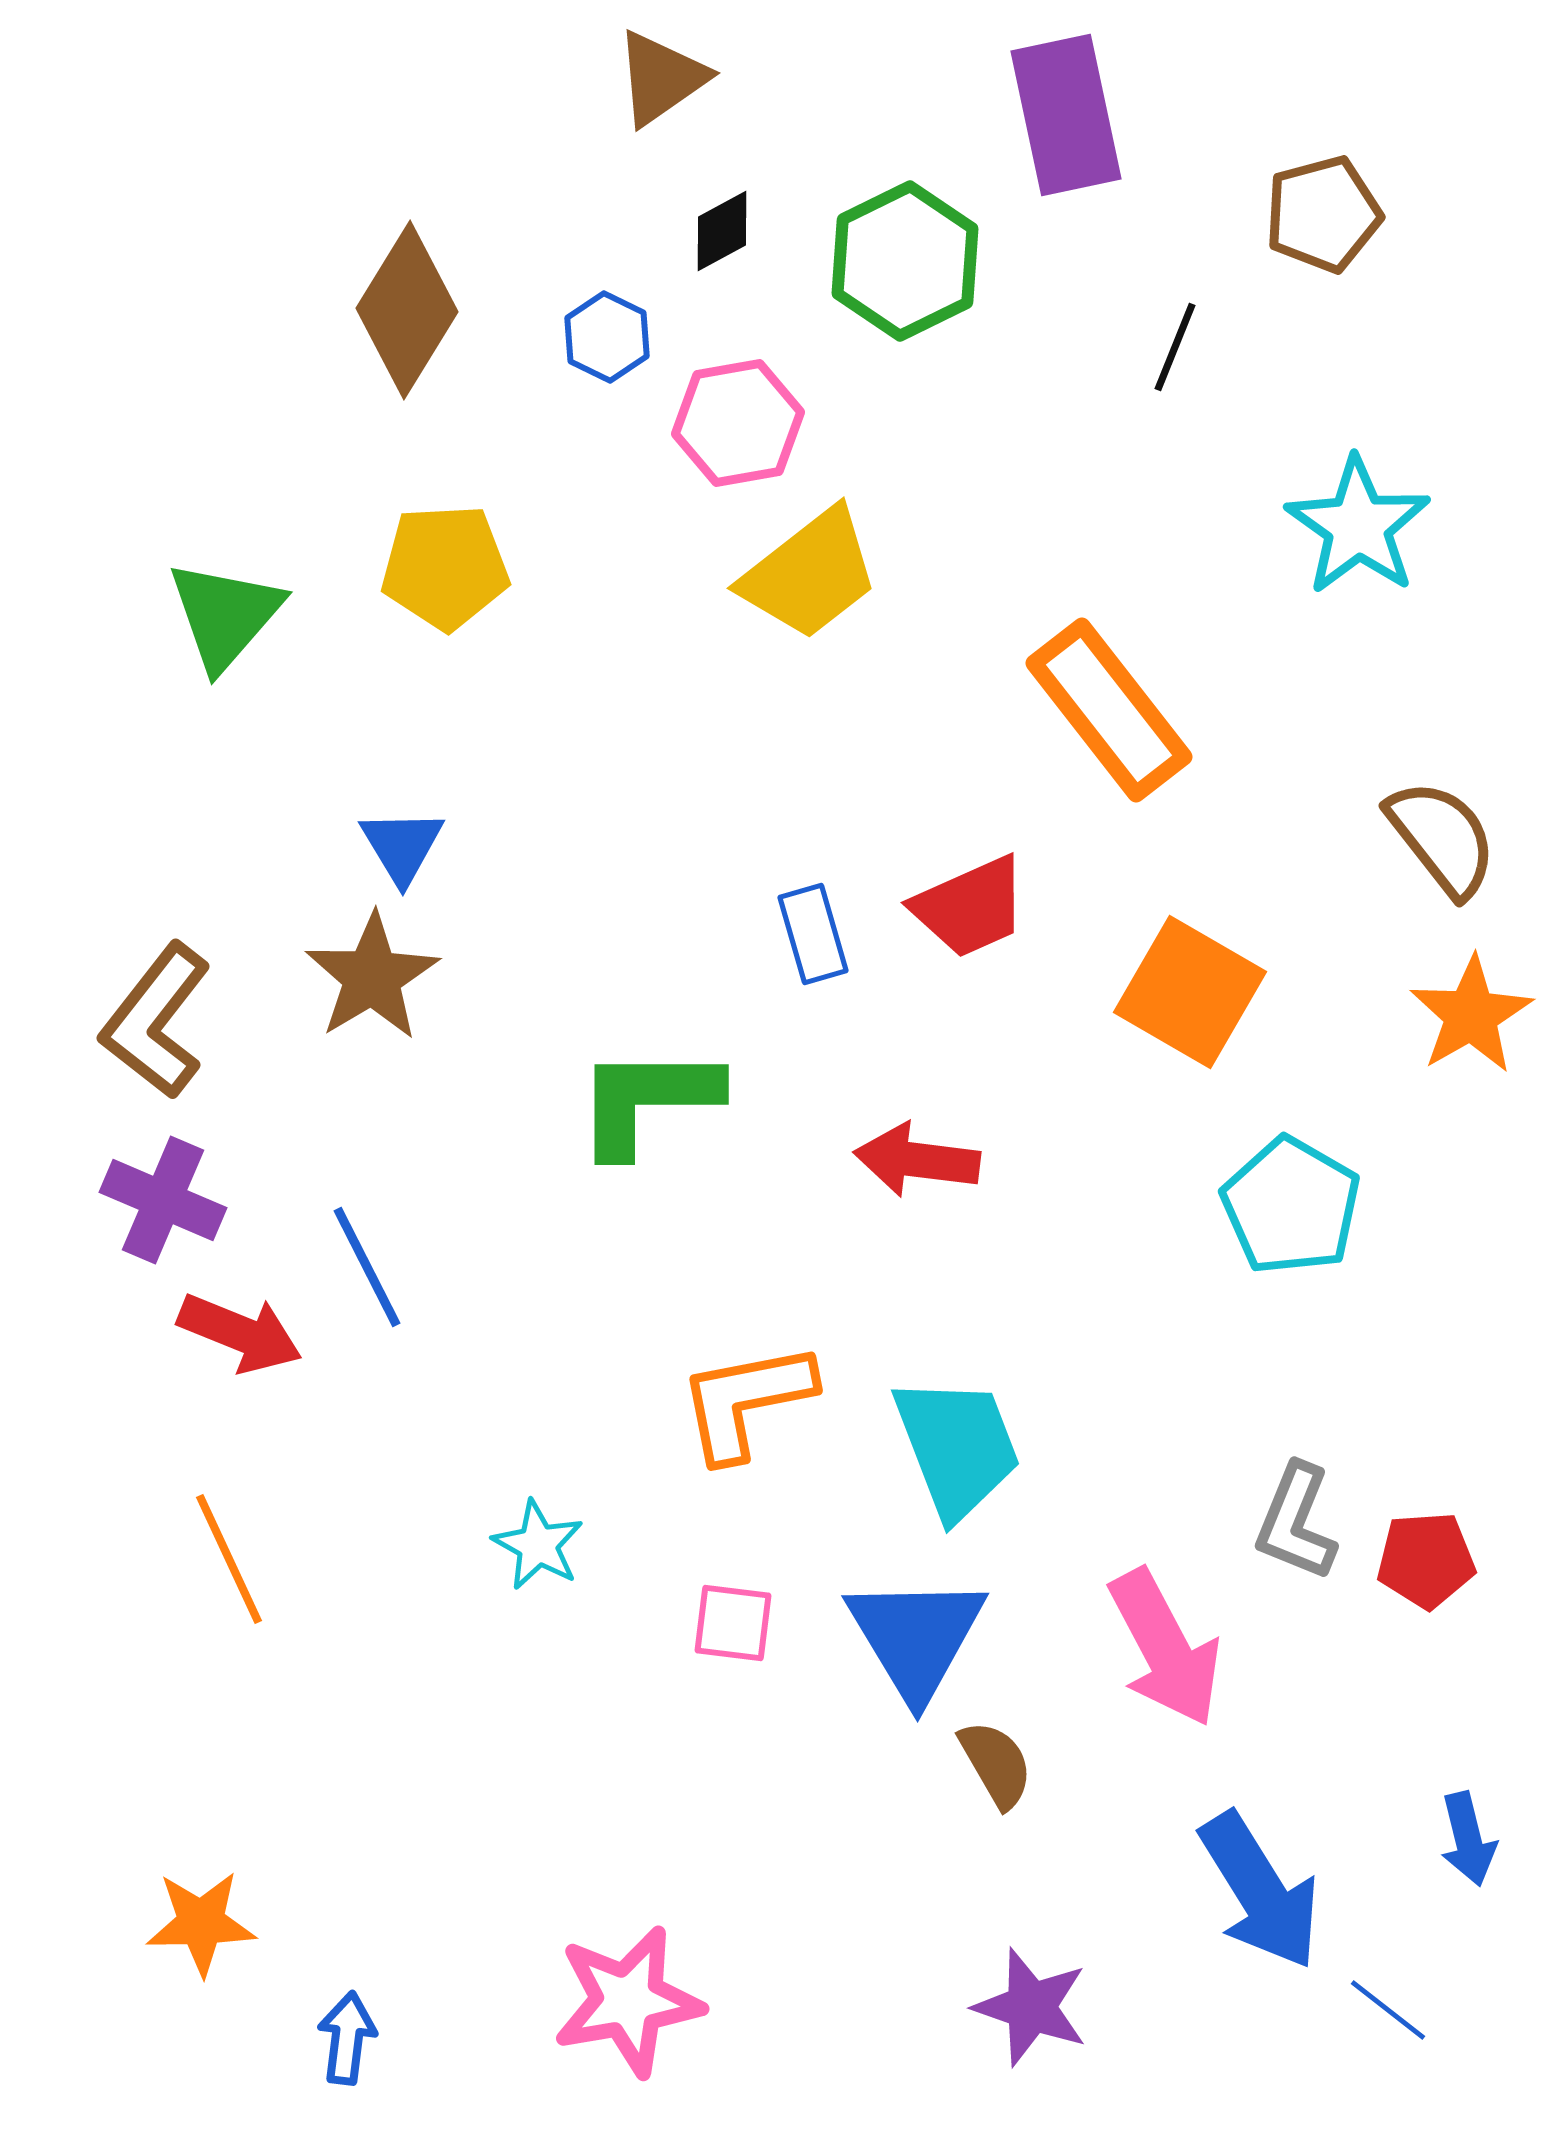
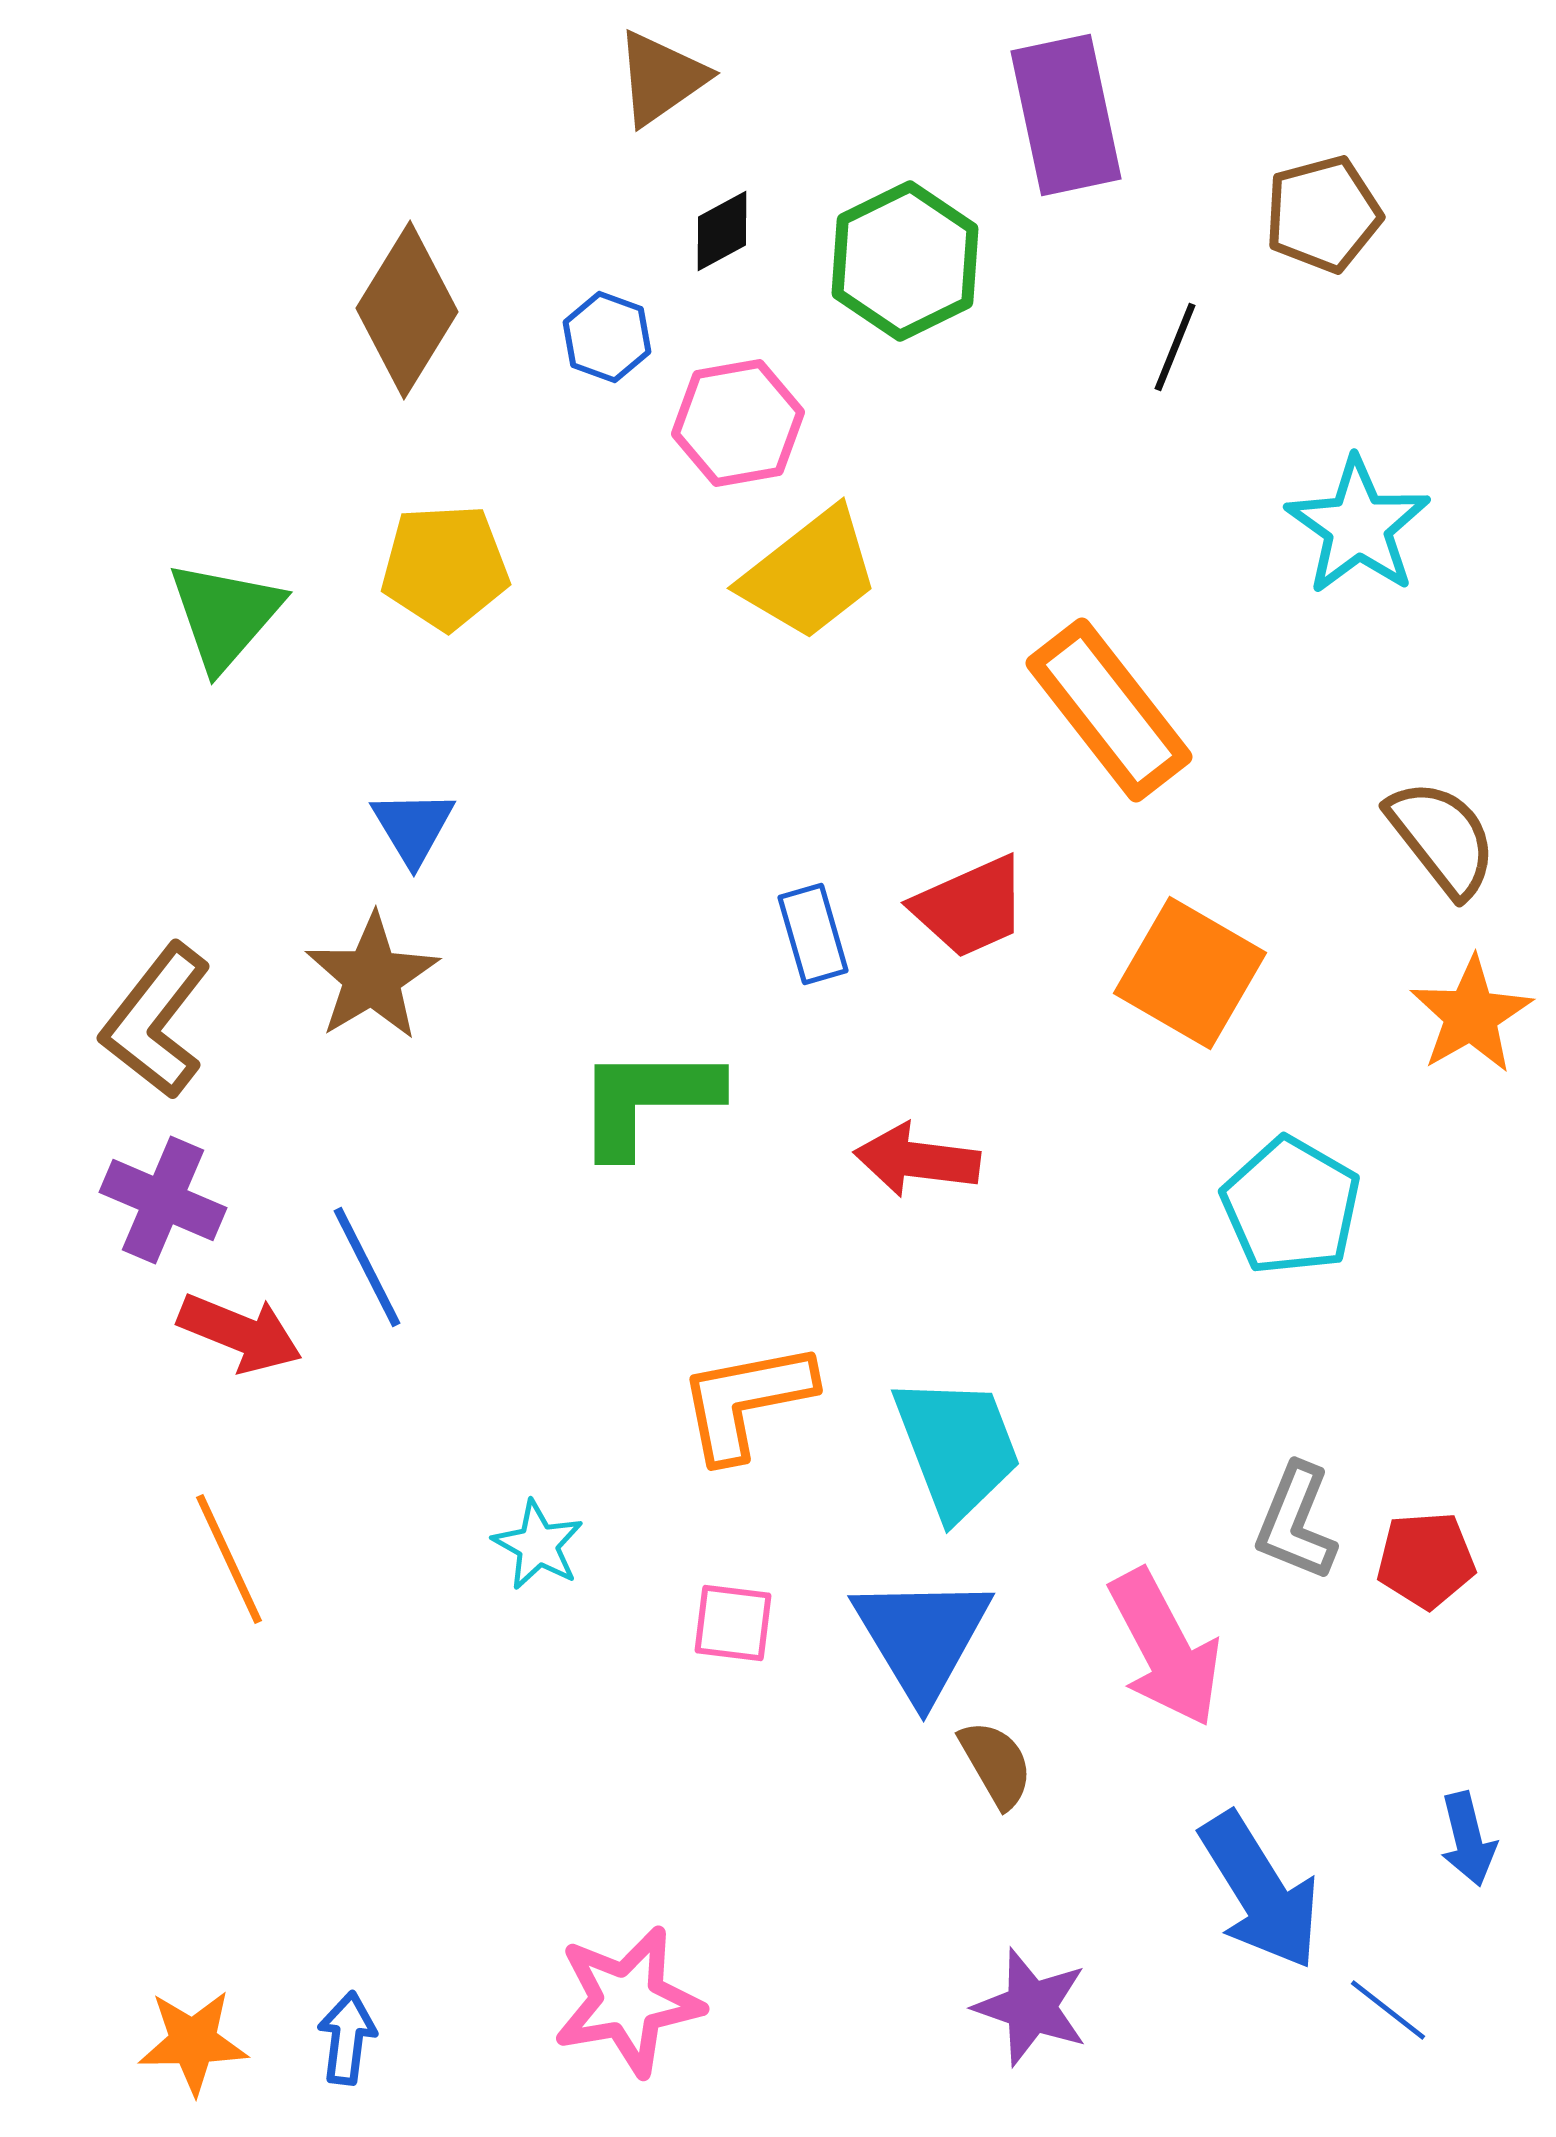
blue hexagon at (607, 337): rotated 6 degrees counterclockwise
blue triangle at (402, 846): moved 11 px right, 19 px up
orange square at (1190, 992): moved 19 px up
blue triangle at (916, 1637): moved 6 px right
orange star at (201, 1923): moved 8 px left, 119 px down
